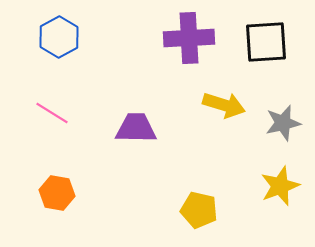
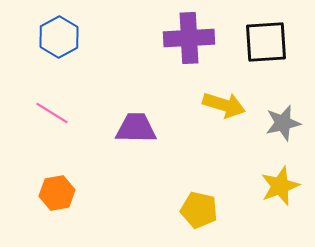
orange hexagon: rotated 20 degrees counterclockwise
